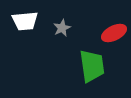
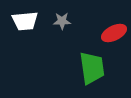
gray star: moved 7 px up; rotated 24 degrees clockwise
green trapezoid: moved 2 px down
